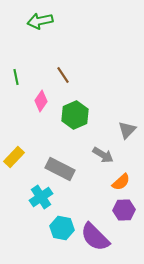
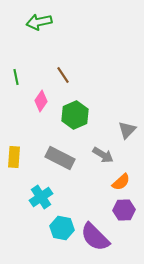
green arrow: moved 1 px left, 1 px down
yellow rectangle: rotated 40 degrees counterclockwise
gray rectangle: moved 11 px up
